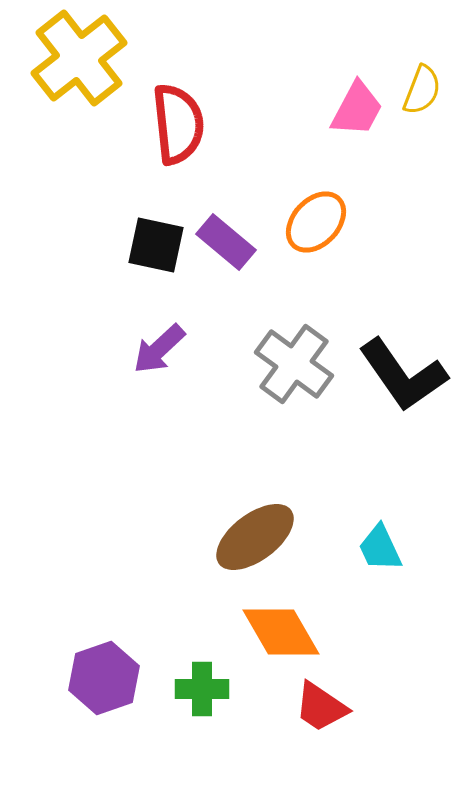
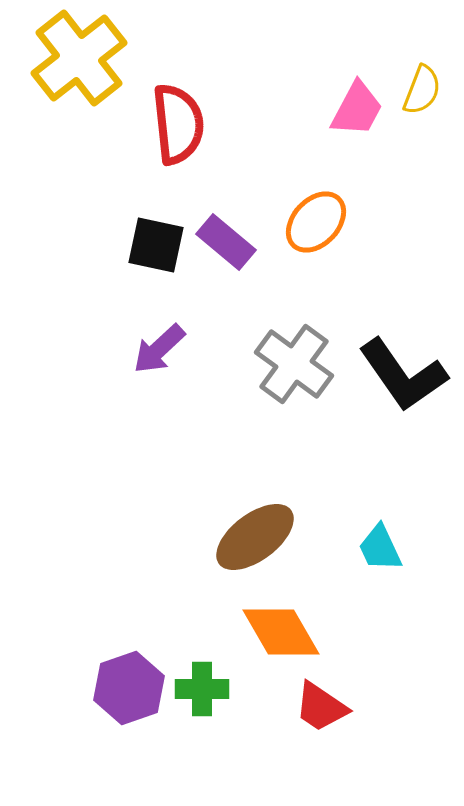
purple hexagon: moved 25 px right, 10 px down
